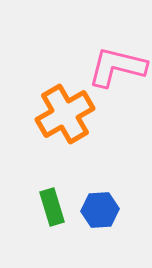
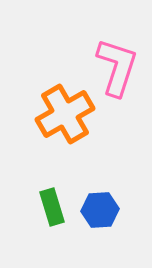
pink L-shape: rotated 94 degrees clockwise
